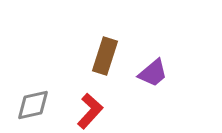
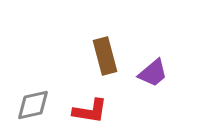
brown rectangle: rotated 33 degrees counterclockwise
red L-shape: rotated 57 degrees clockwise
